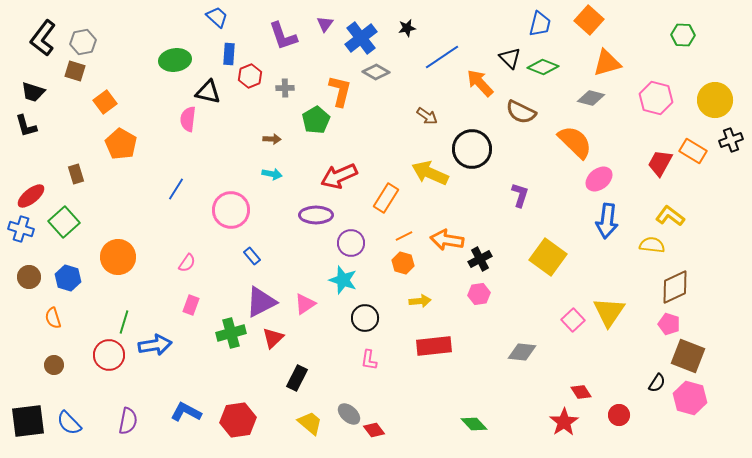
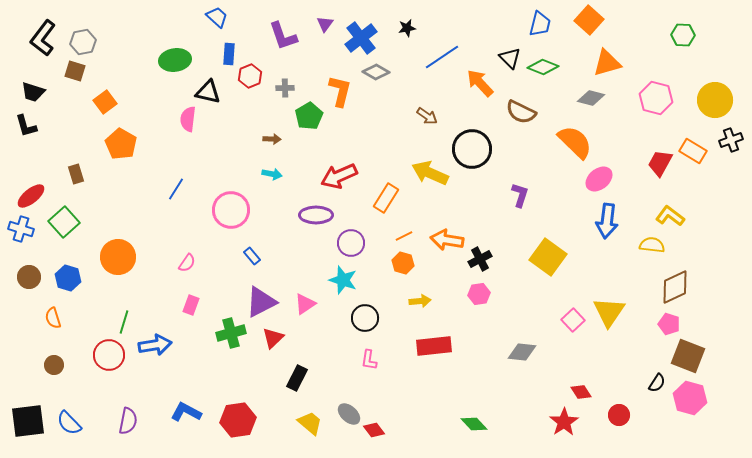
green pentagon at (316, 120): moved 7 px left, 4 px up
